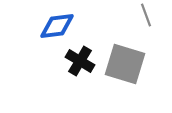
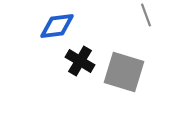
gray square: moved 1 px left, 8 px down
